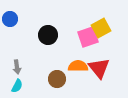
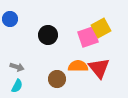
gray arrow: rotated 64 degrees counterclockwise
